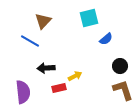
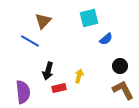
black arrow: moved 2 px right, 3 px down; rotated 72 degrees counterclockwise
yellow arrow: moved 4 px right; rotated 48 degrees counterclockwise
brown L-shape: rotated 10 degrees counterclockwise
